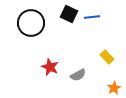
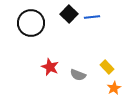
black square: rotated 18 degrees clockwise
yellow rectangle: moved 10 px down
gray semicircle: rotated 49 degrees clockwise
